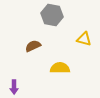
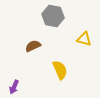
gray hexagon: moved 1 px right, 1 px down
yellow semicircle: moved 2 px down; rotated 66 degrees clockwise
purple arrow: rotated 24 degrees clockwise
